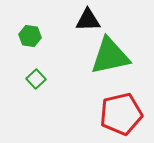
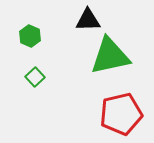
green hexagon: rotated 15 degrees clockwise
green square: moved 1 px left, 2 px up
